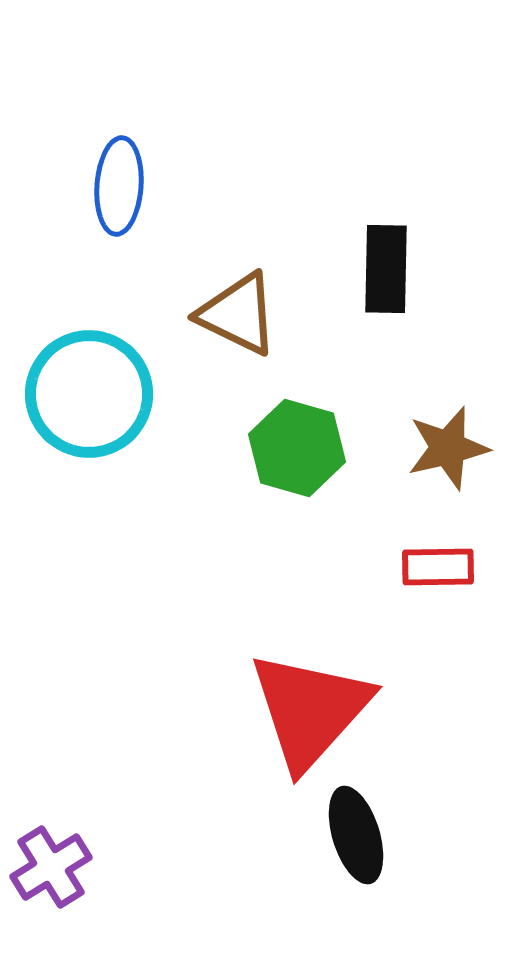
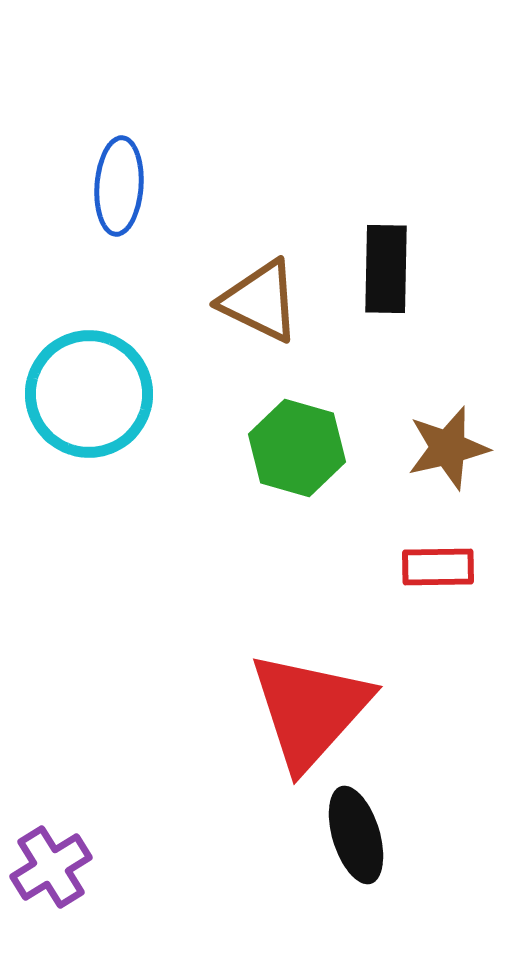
brown triangle: moved 22 px right, 13 px up
